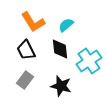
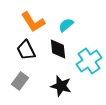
black diamond: moved 2 px left
gray rectangle: moved 5 px left, 1 px down
